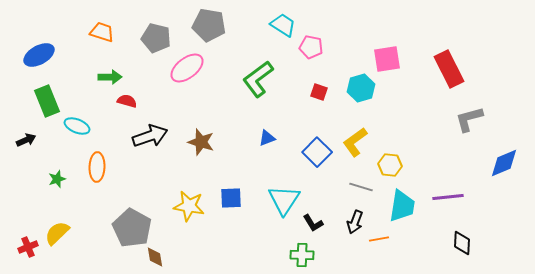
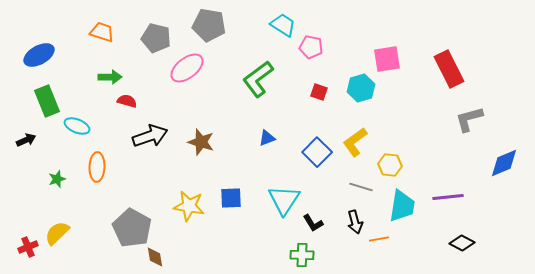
black arrow at (355, 222): rotated 35 degrees counterclockwise
black diamond at (462, 243): rotated 65 degrees counterclockwise
